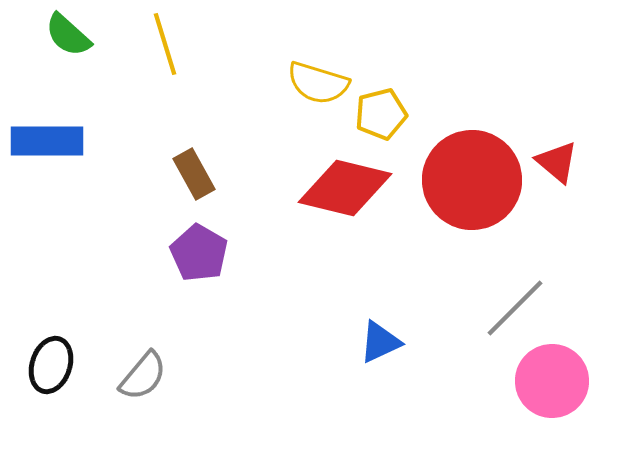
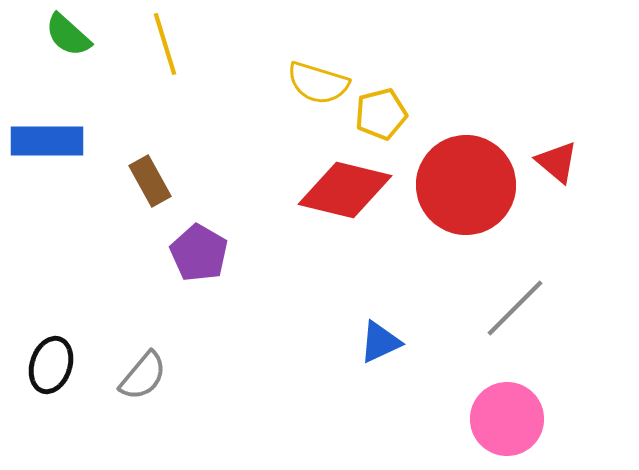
brown rectangle: moved 44 px left, 7 px down
red circle: moved 6 px left, 5 px down
red diamond: moved 2 px down
pink circle: moved 45 px left, 38 px down
